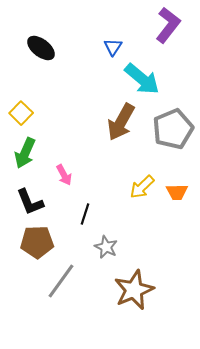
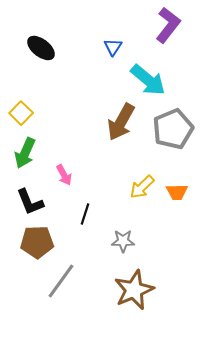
cyan arrow: moved 6 px right, 1 px down
gray star: moved 17 px right, 6 px up; rotated 25 degrees counterclockwise
